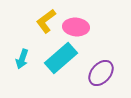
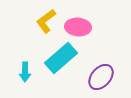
pink ellipse: moved 2 px right
cyan arrow: moved 3 px right, 13 px down; rotated 18 degrees counterclockwise
purple ellipse: moved 4 px down
